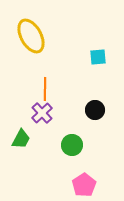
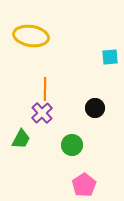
yellow ellipse: rotated 52 degrees counterclockwise
cyan square: moved 12 px right
black circle: moved 2 px up
